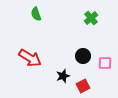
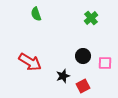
red arrow: moved 4 px down
